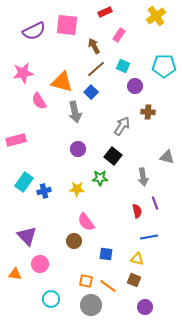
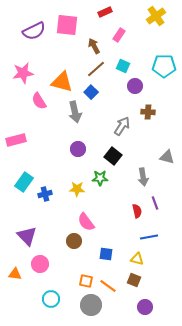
blue cross at (44, 191): moved 1 px right, 3 px down
